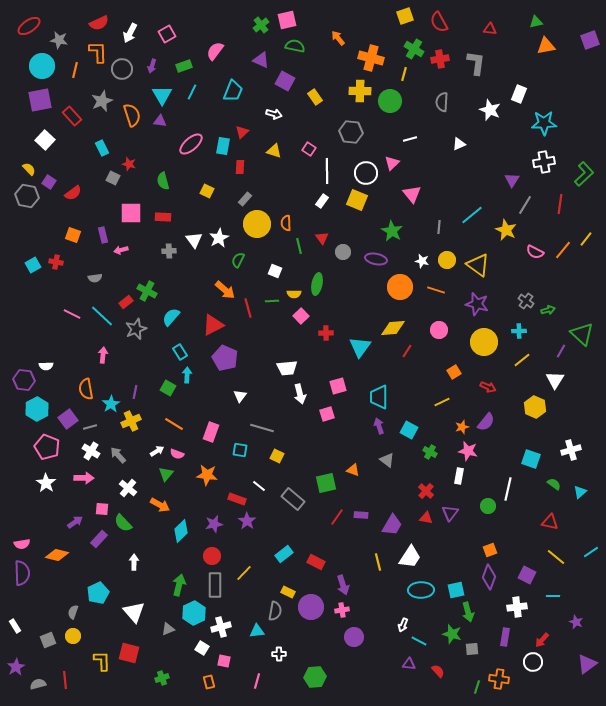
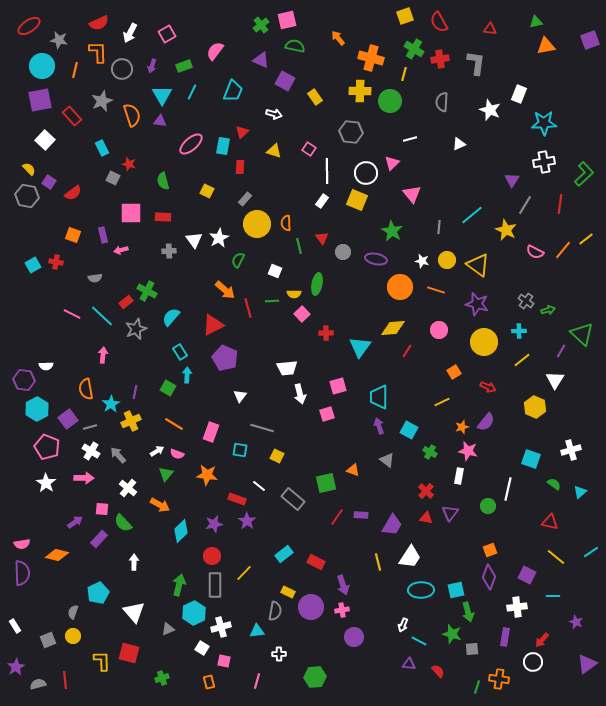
yellow line at (586, 239): rotated 14 degrees clockwise
pink square at (301, 316): moved 1 px right, 2 px up
